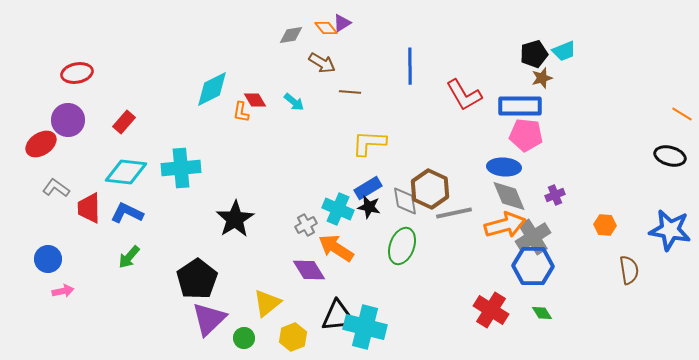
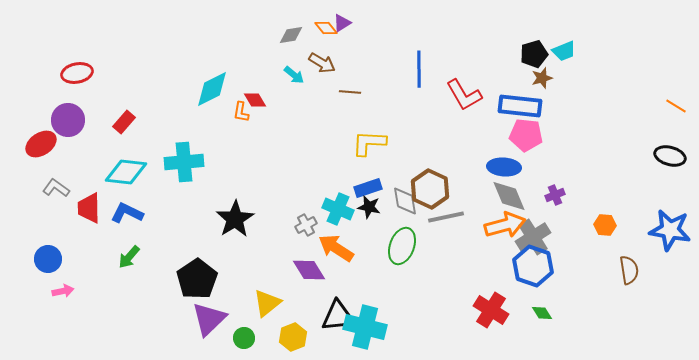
blue line at (410, 66): moved 9 px right, 3 px down
cyan arrow at (294, 102): moved 27 px up
blue rectangle at (520, 106): rotated 6 degrees clockwise
orange line at (682, 114): moved 6 px left, 8 px up
cyan cross at (181, 168): moved 3 px right, 6 px up
blue rectangle at (368, 188): rotated 12 degrees clockwise
gray line at (454, 213): moved 8 px left, 4 px down
blue hexagon at (533, 266): rotated 18 degrees clockwise
